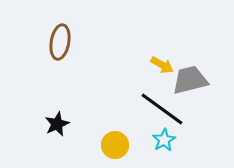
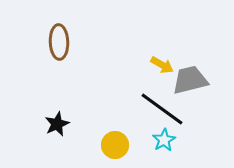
brown ellipse: moved 1 px left; rotated 12 degrees counterclockwise
